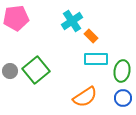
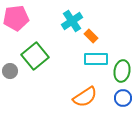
green square: moved 1 px left, 14 px up
